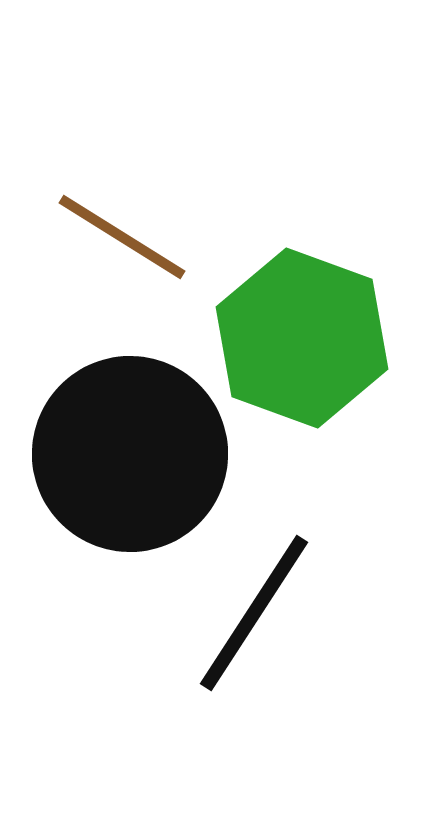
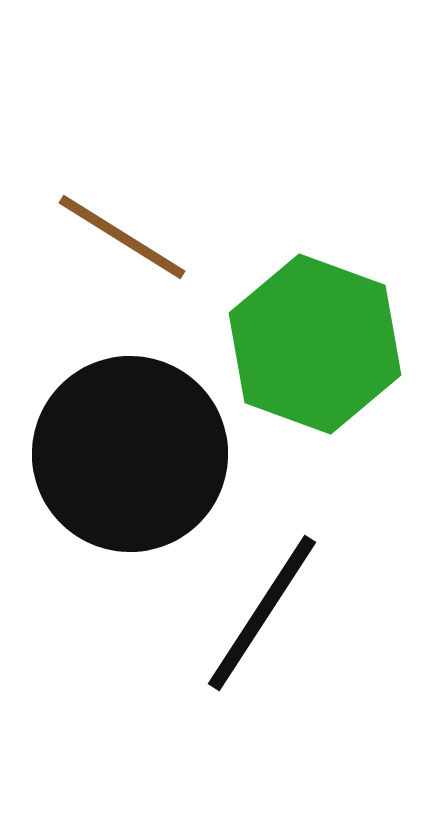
green hexagon: moved 13 px right, 6 px down
black line: moved 8 px right
